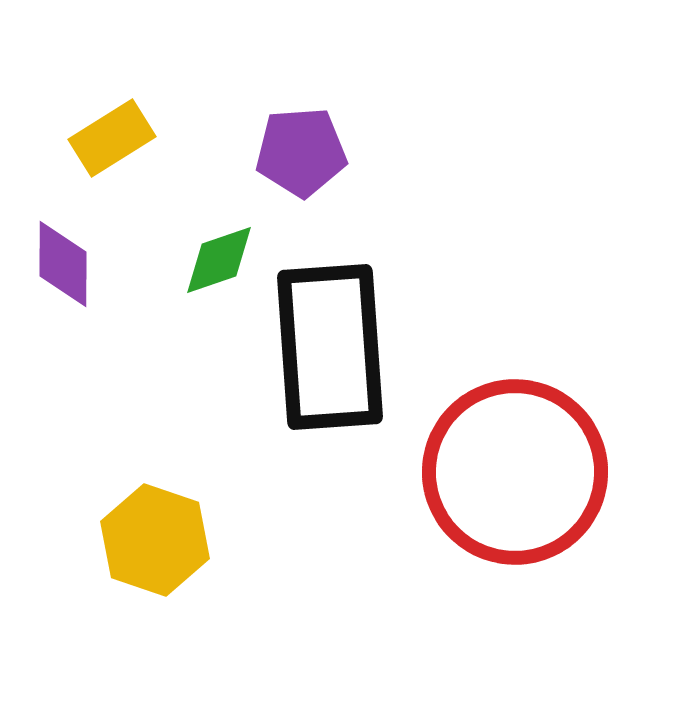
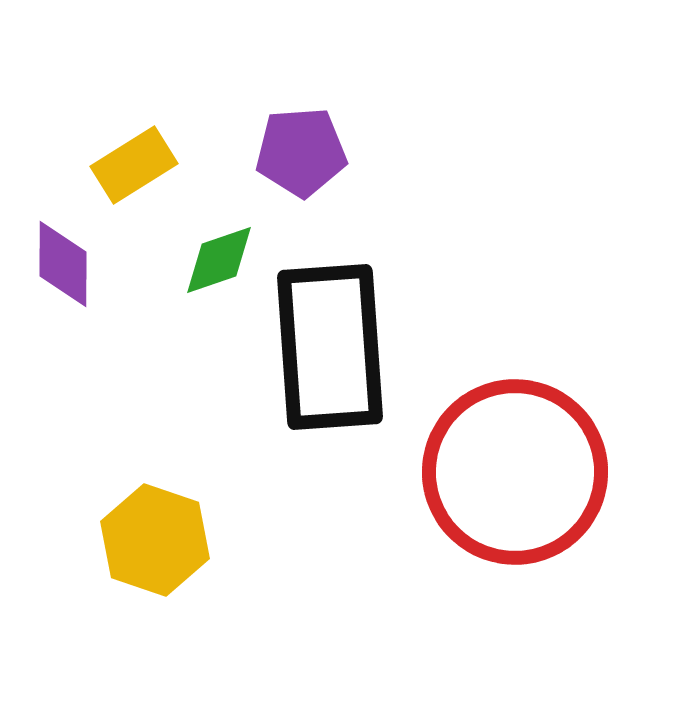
yellow rectangle: moved 22 px right, 27 px down
